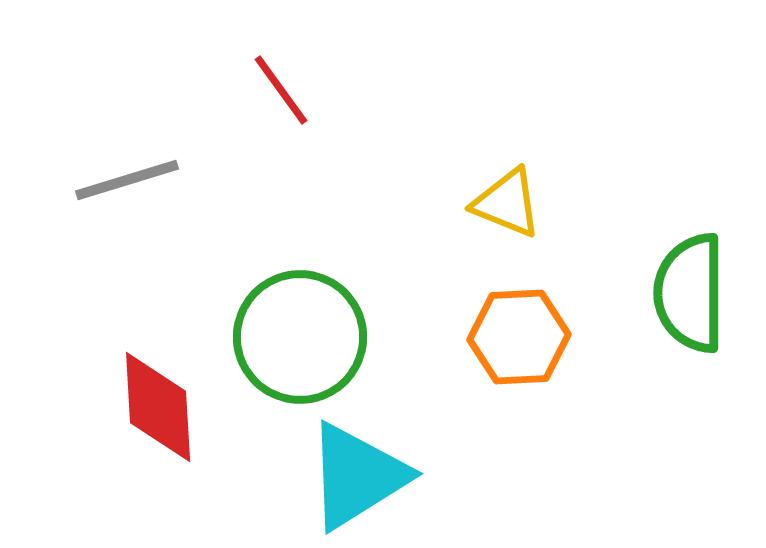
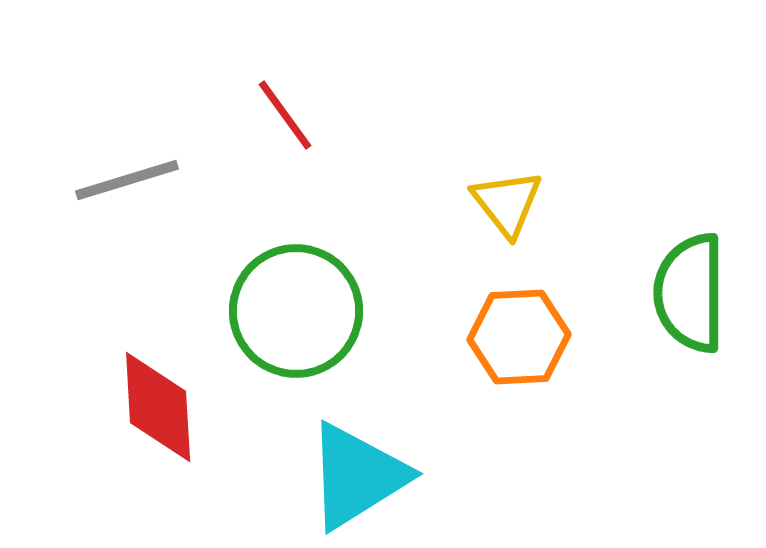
red line: moved 4 px right, 25 px down
yellow triangle: rotated 30 degrees clockwise
green circle: moved 4 px left, 26 px up
